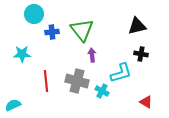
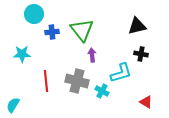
cyan semicircle: rotated 35 degrees counterclockwise
